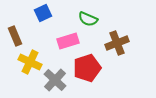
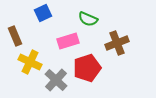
gray cross: moved 1 px right
